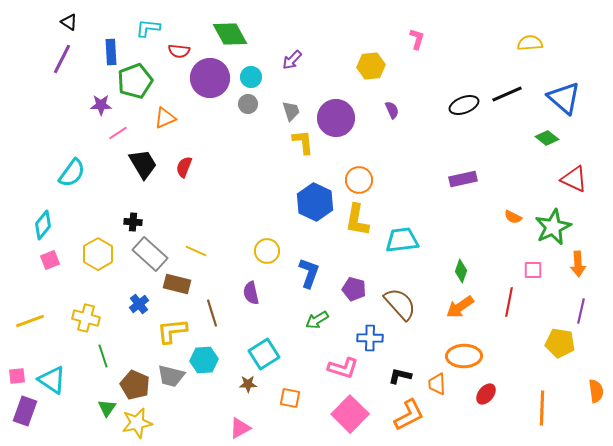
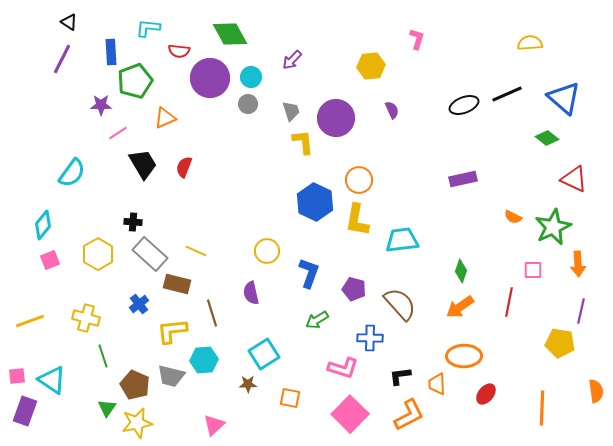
black L-shape at (400, 376): rotated 20 degrees counterclockwise
pink triangle at (240, 428): moved 26 px left, 3 px up; rotated 15 degrees counterclockwise
